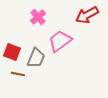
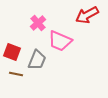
pink cross: moved 6 px down
pink trapezoid: rotated 120 degrees counterclockwise
gray trapezoid: moved 1 px right, 2 px down
brown line: moved 2 px left
